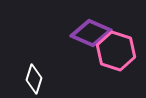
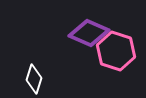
purple diamond: moved 2 px left
